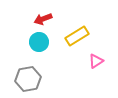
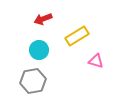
cyan circle: moved 8 px down
pink triangle: rotated 49 degrees clockwise
gray hexagon: moved 5 px right, 2 px down
